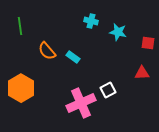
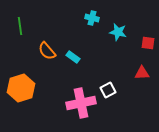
cyan cross: moved 1 px right, 3 px up
orange hexagon: rotated 12 degrees clockwise
pink cross: rotated 12 degrees clockwise
